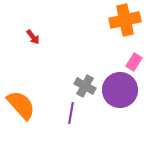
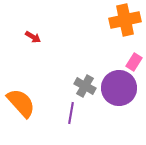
red arrow: rotated 21 degrees counterclockwise
purple circle: moved 1 px left, 2 px up
orange semicircle: moved 2 px up
